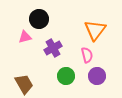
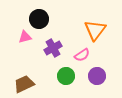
pink semicircle: moved 5 px left; rotated 70 degrees clockwise
brown trapezoid: rotated 85 degrees counterclockwise
